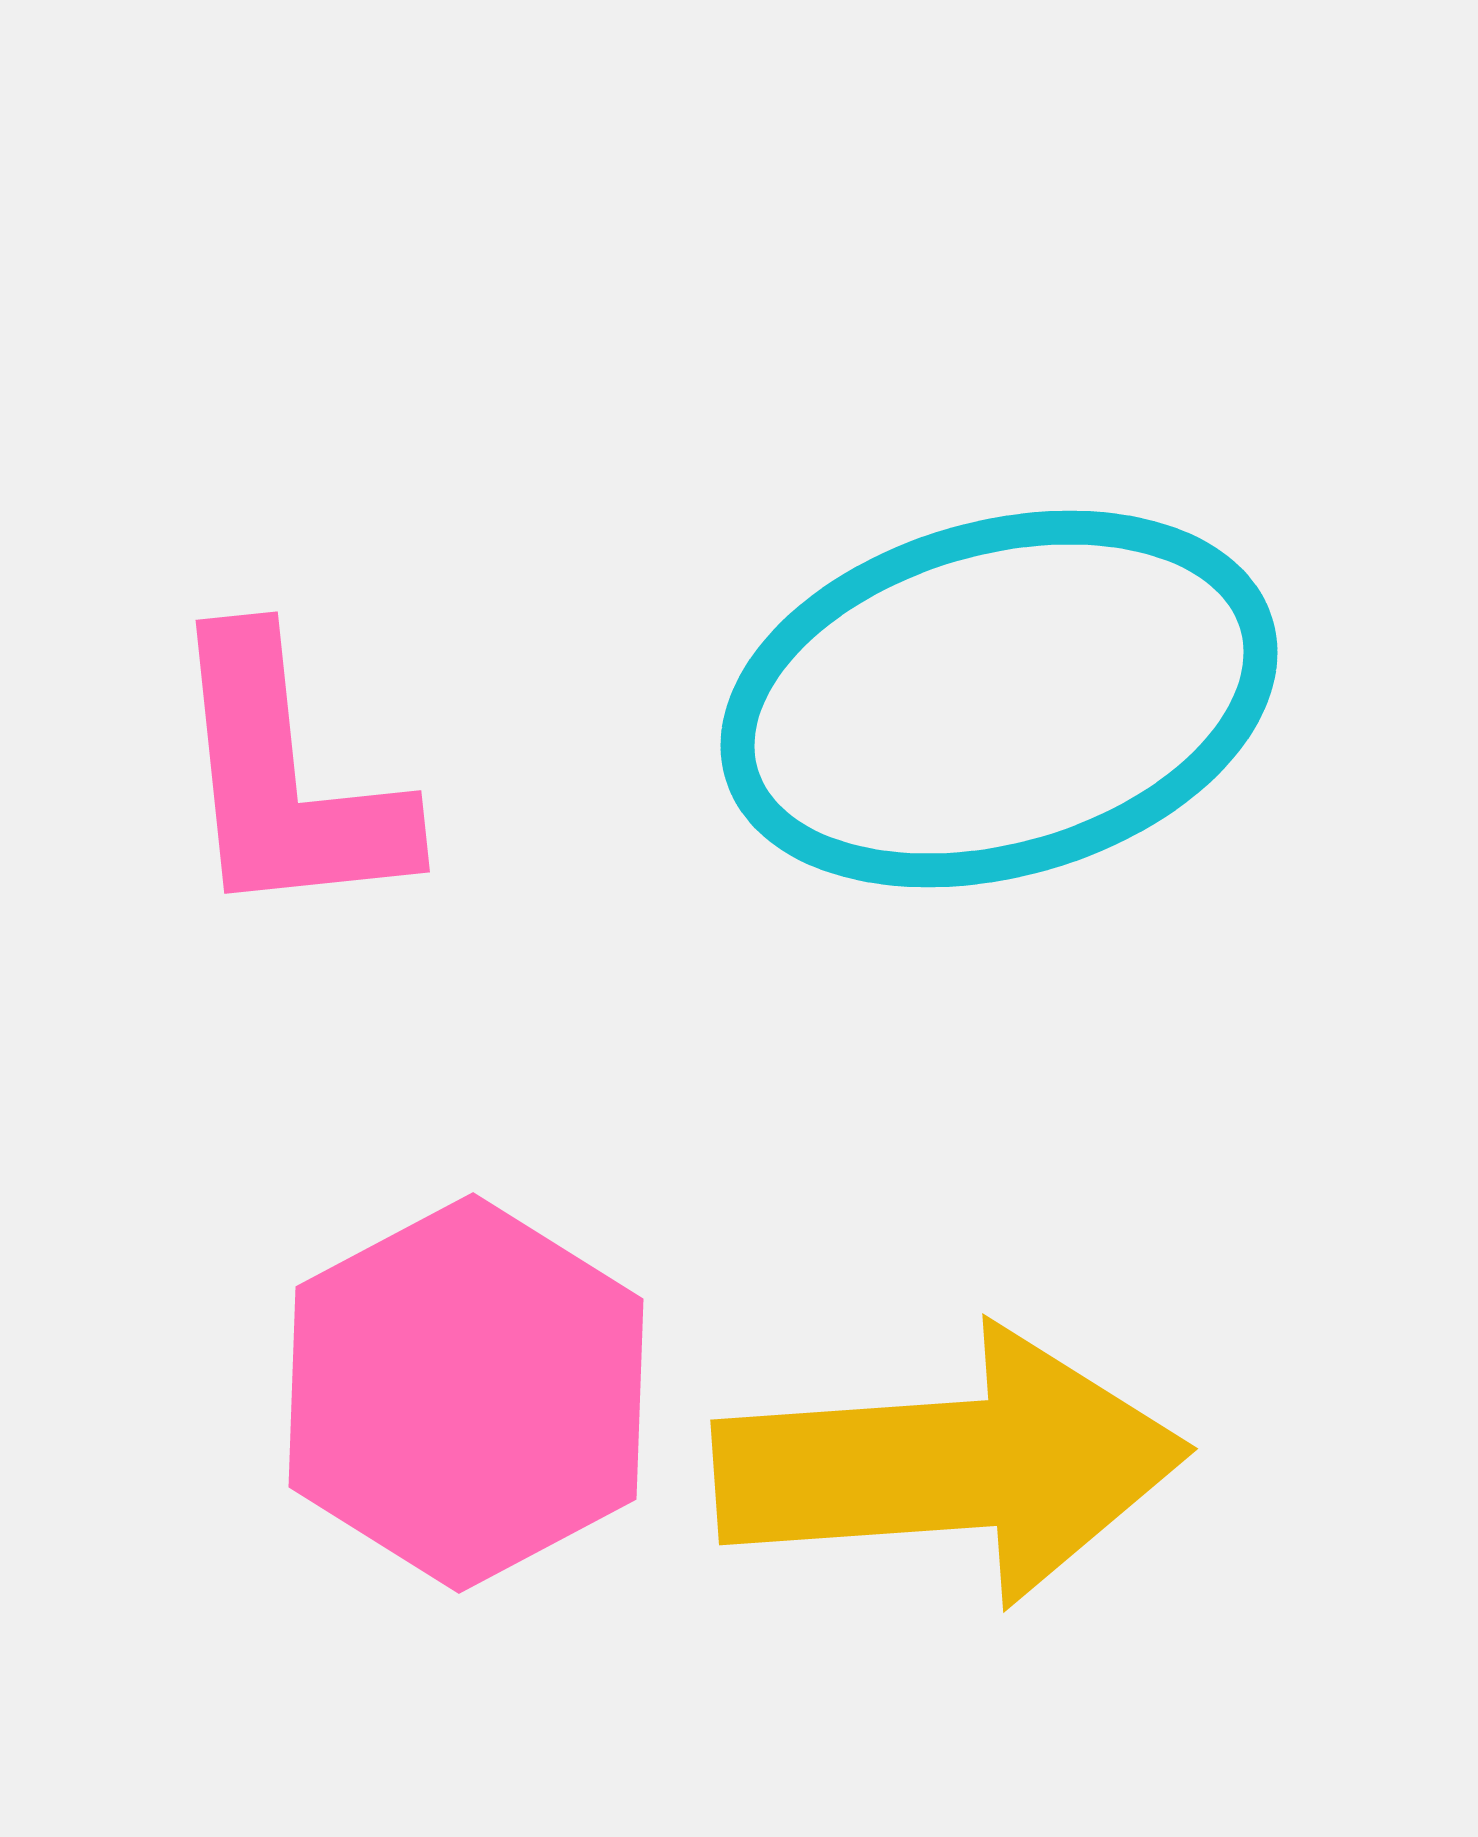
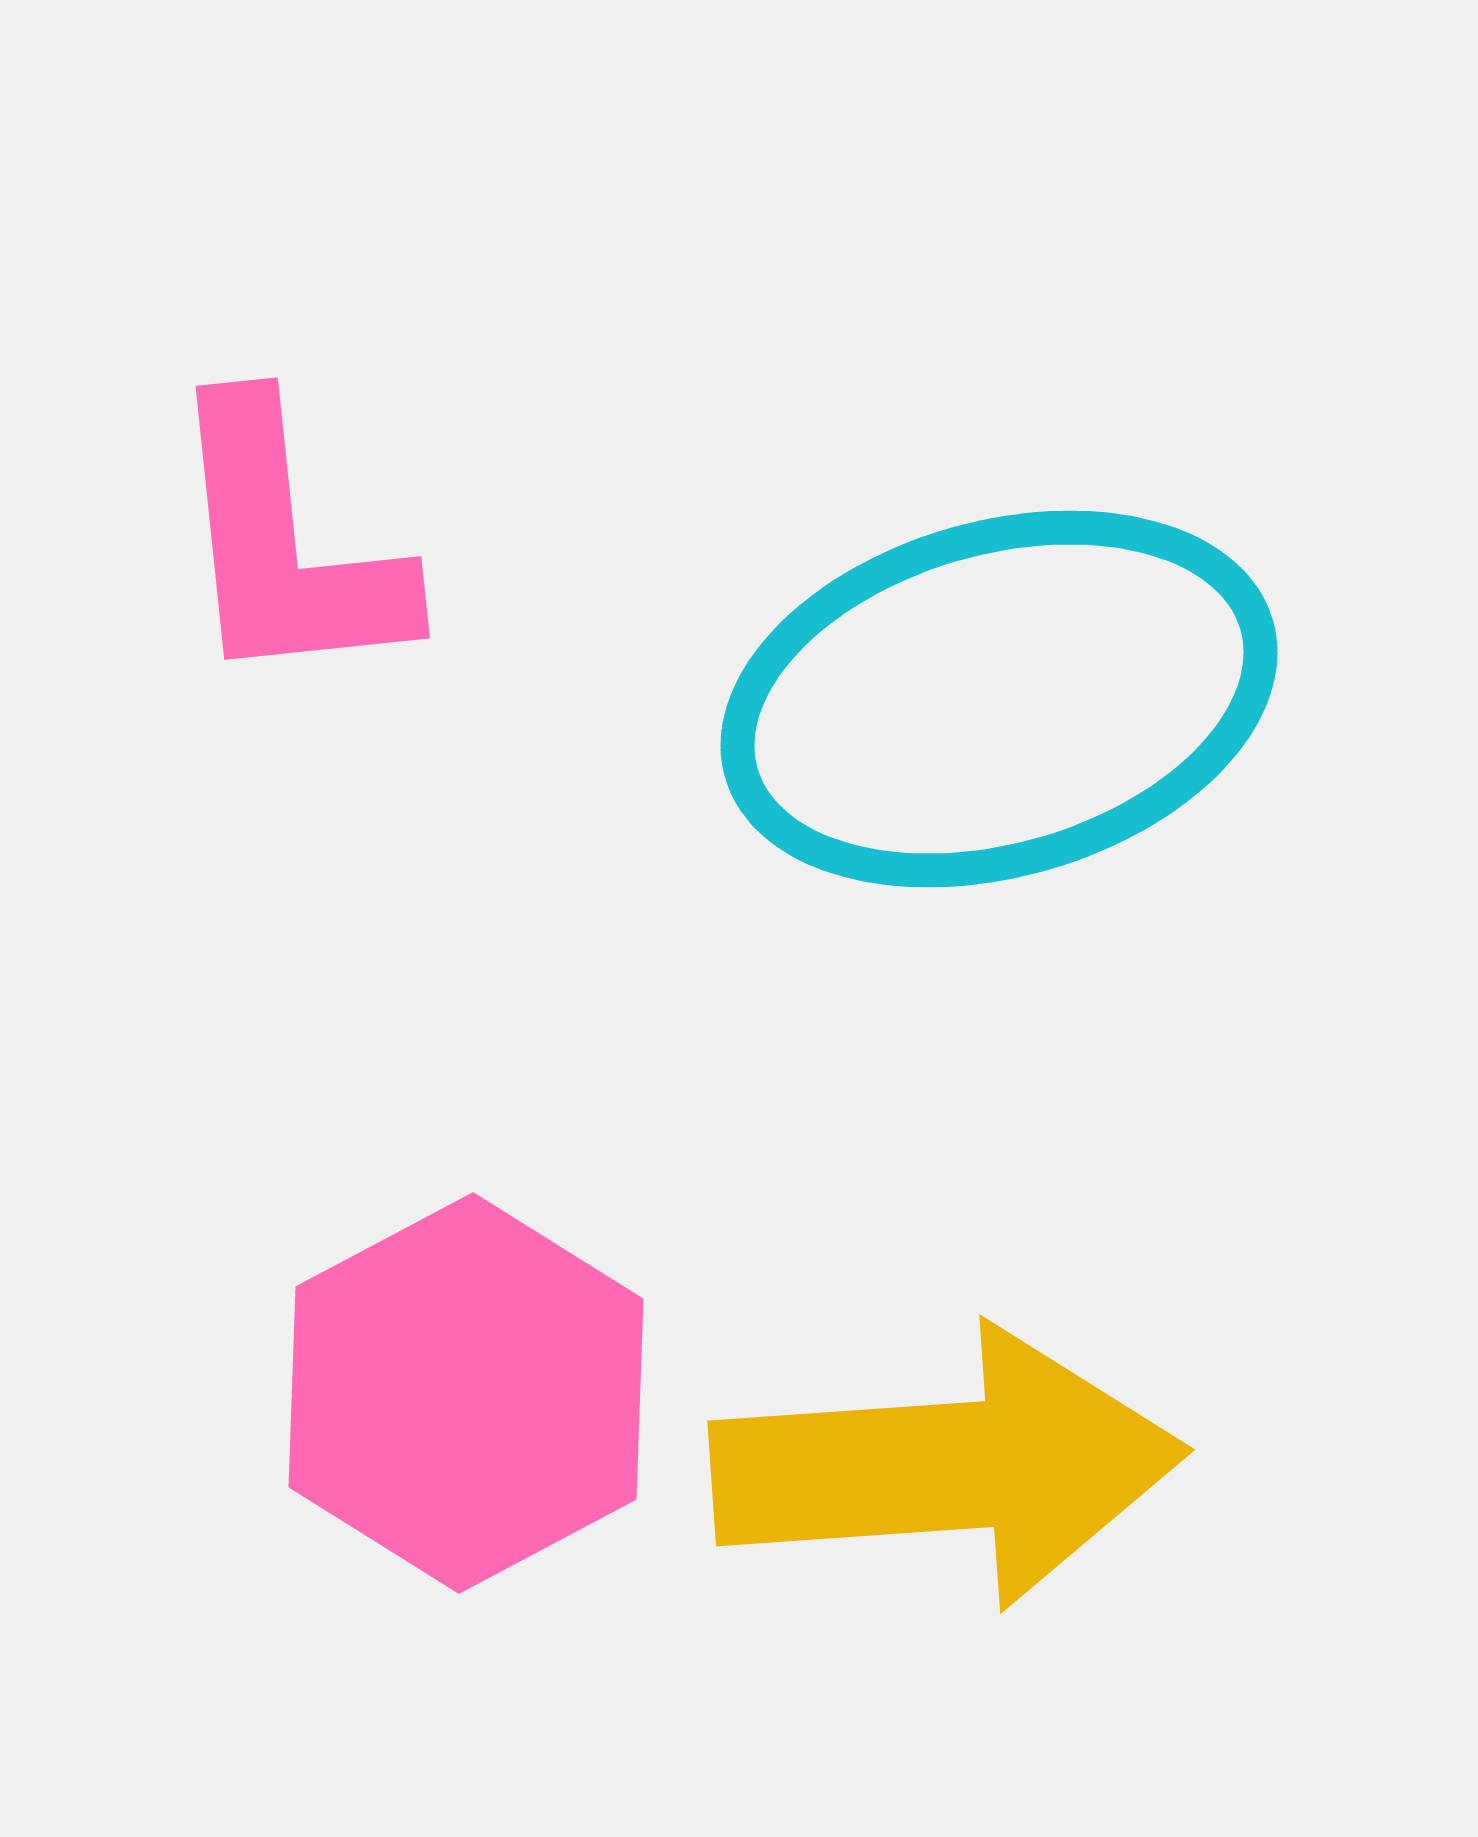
pink L-shape: moved 234 px up
yellow arrow: moved 3 px left, 1 px down
